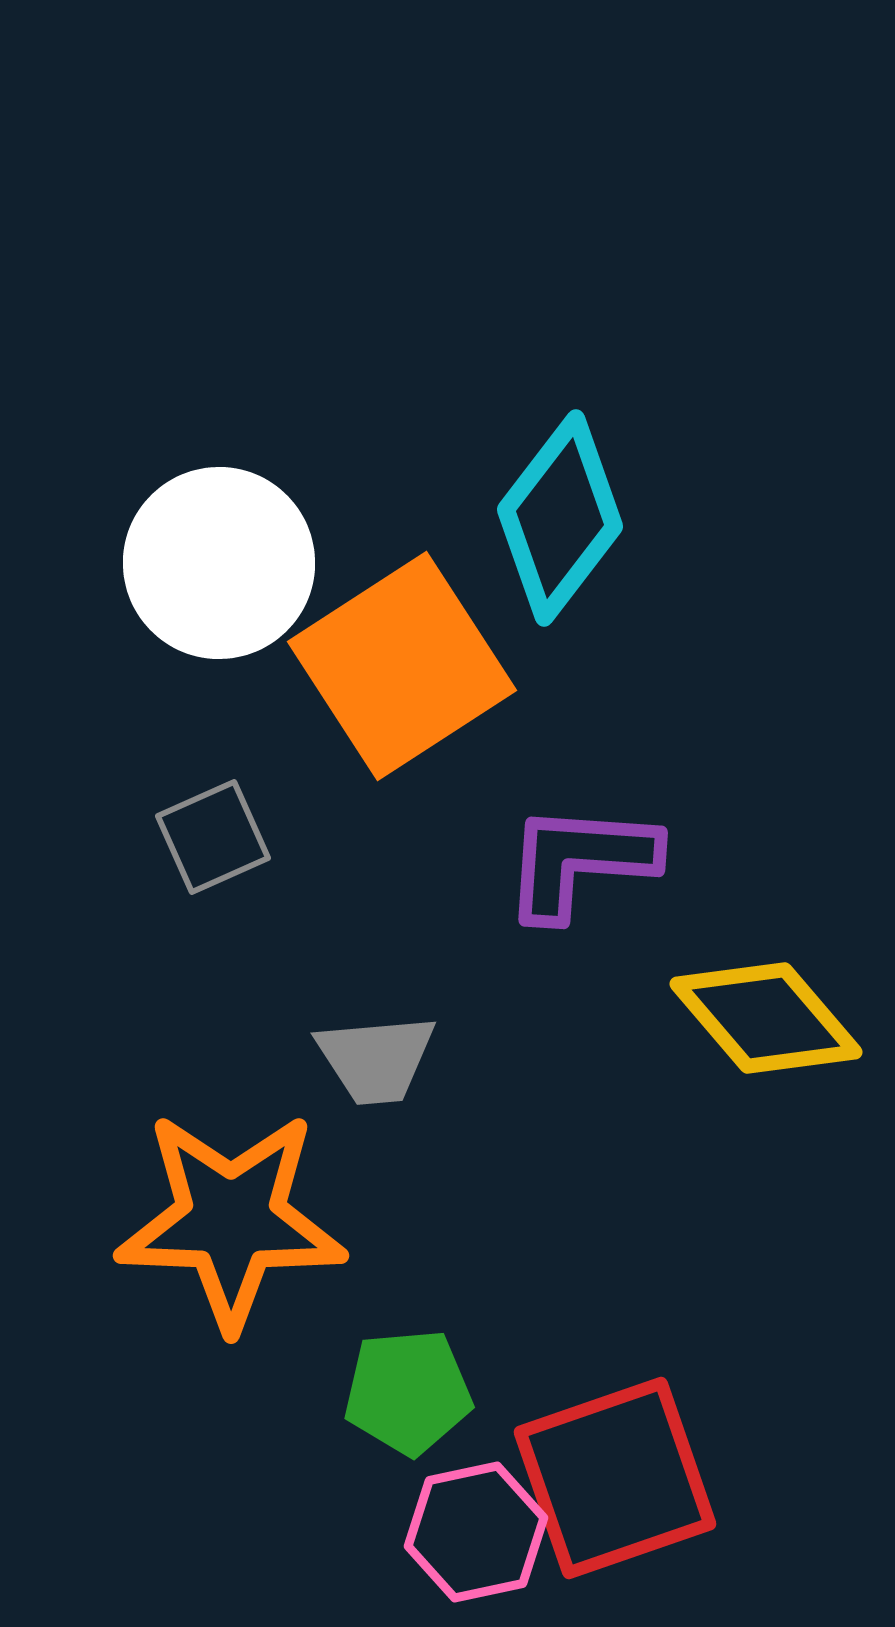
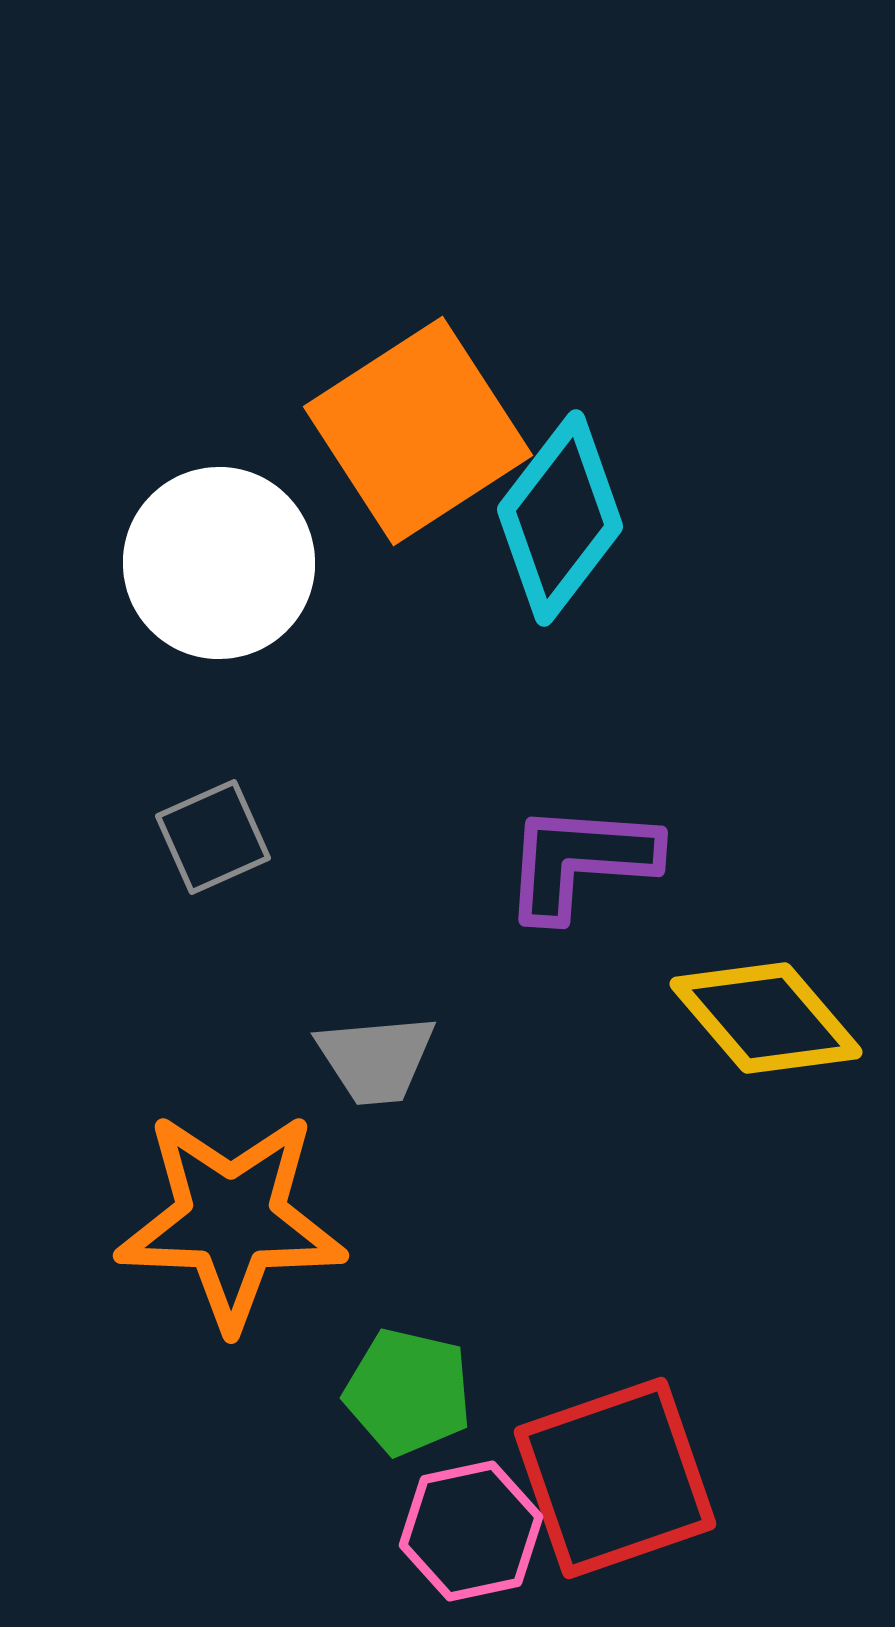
orange square: moved 16 px right, 235 px up
green pentagon: rotated 18 degrees clockwise
pink hexagon: moved 5 px left, 1 px up
